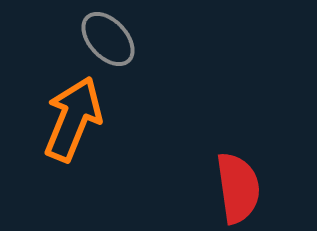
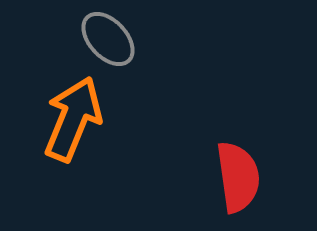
red semicircle: moved 11 px up
